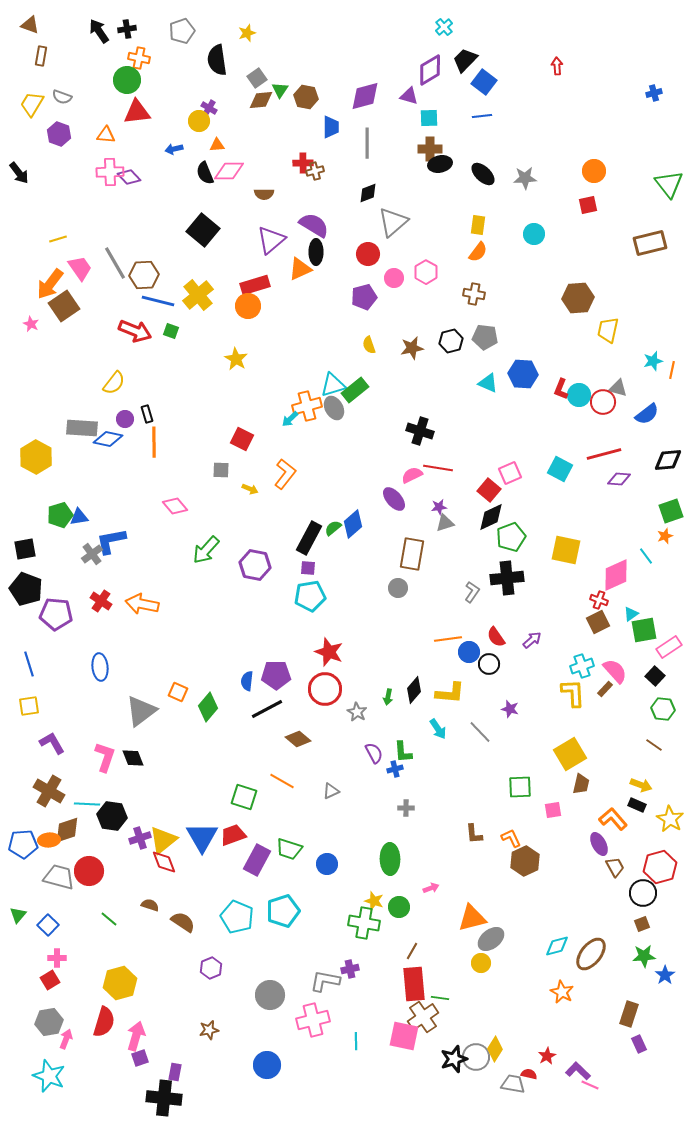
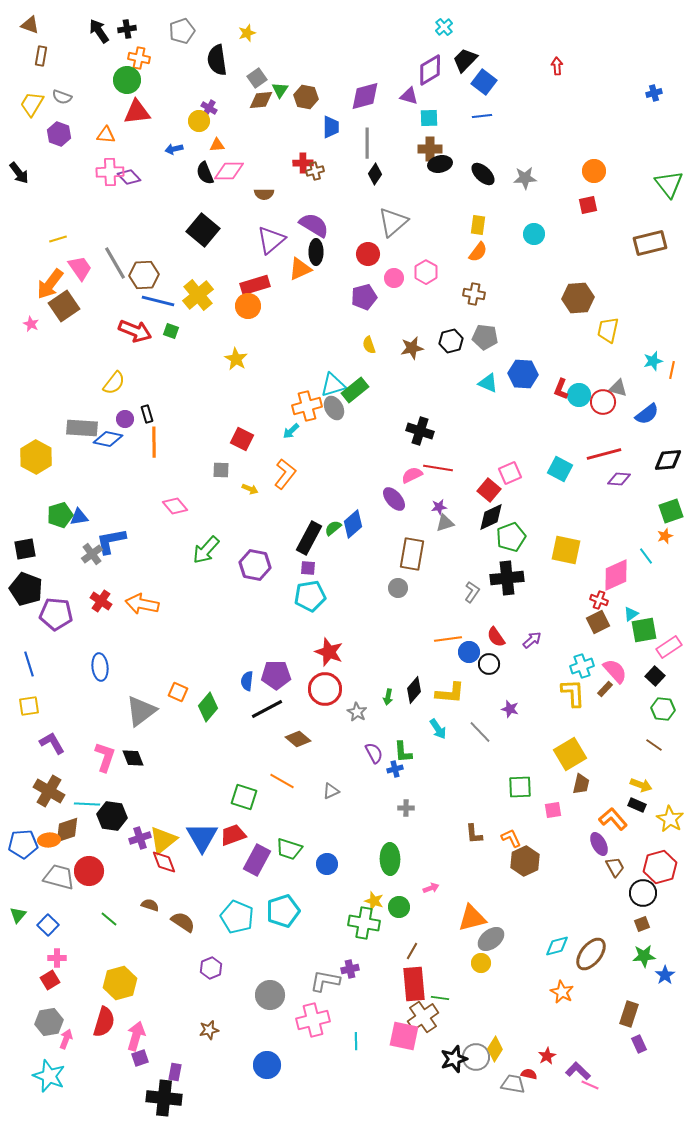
black diamond at (368, 193): moved 7 px right, 19 px up; rotated 35 degrees counterclockwise
cyan arrow at (290, 419): moved 1 px right, 12 px down
